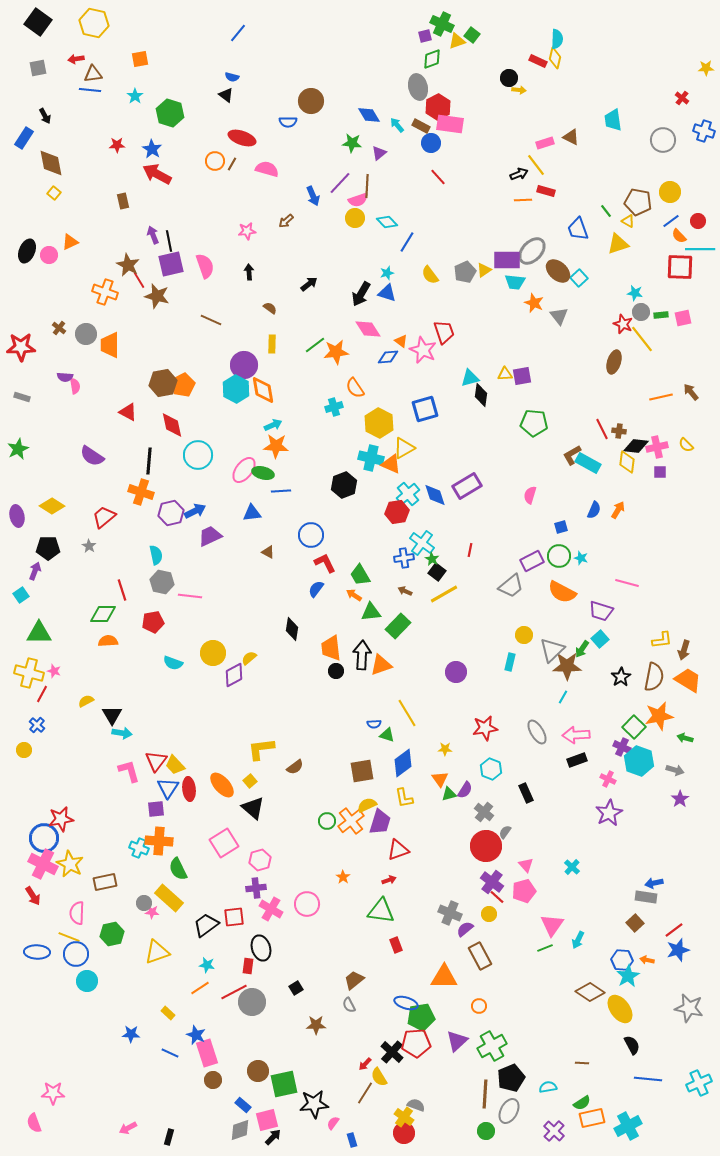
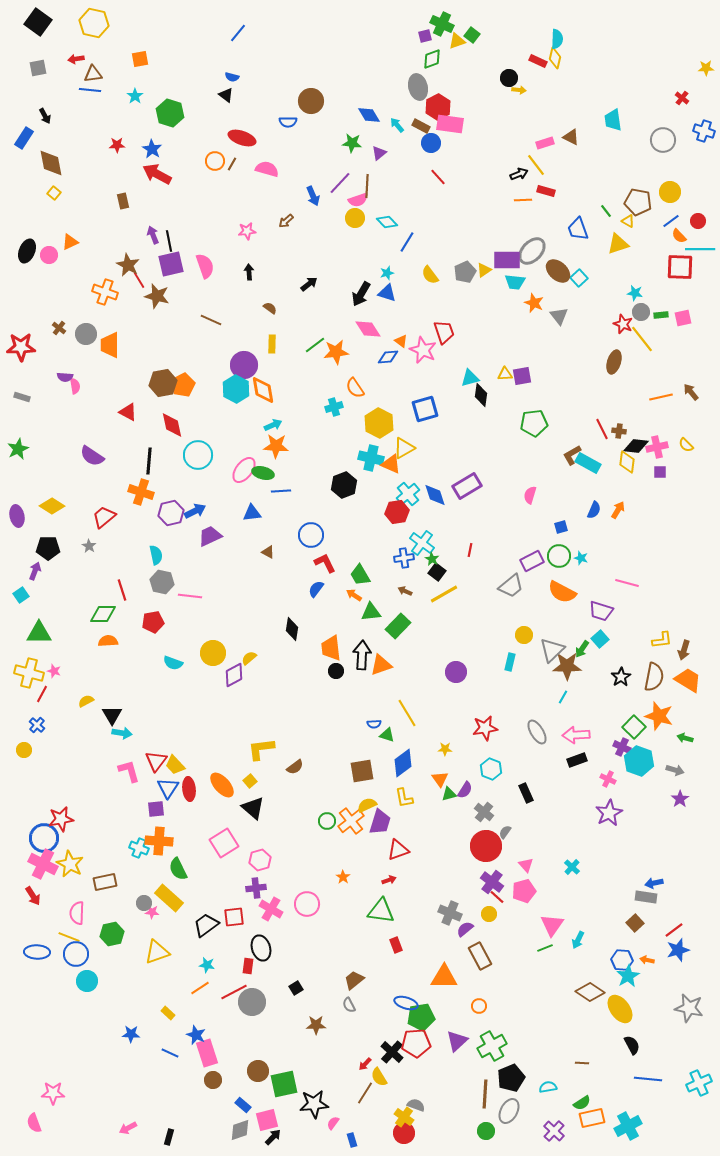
green pentagon at (534, 423): rotated 12 degrees counterclockwise
orange star at (659, 716): rotated 28 degrees clockwise
